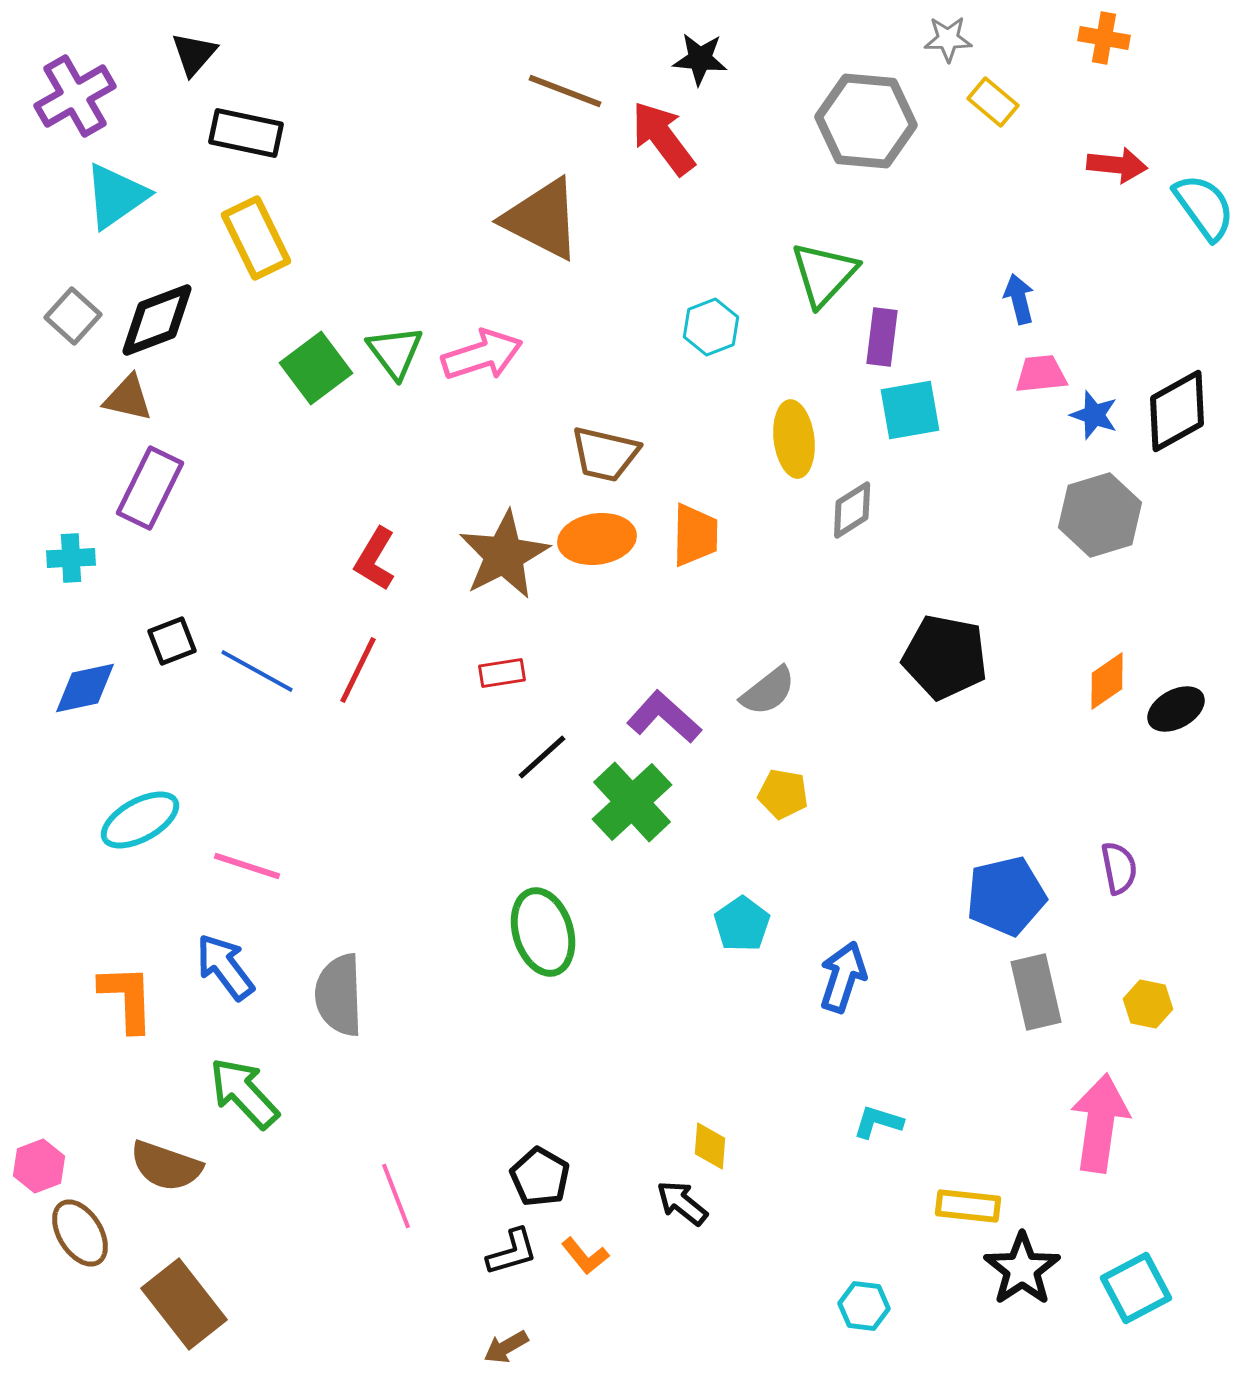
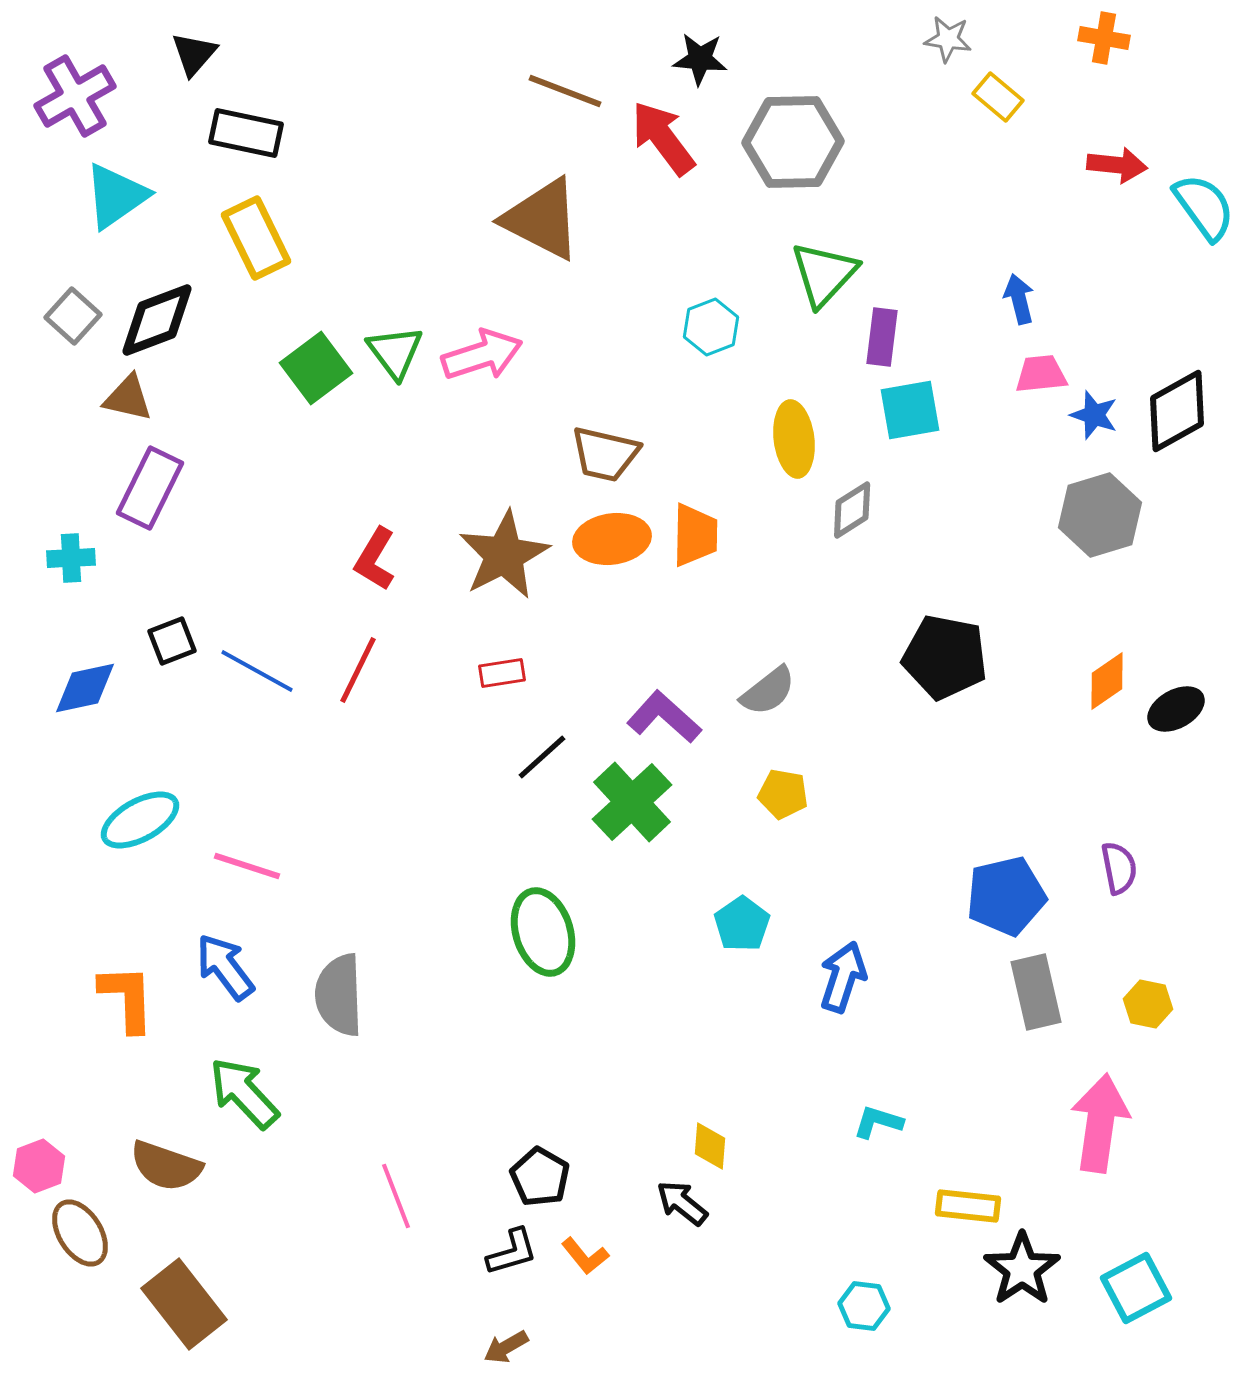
gray star at (948, 39): rotated 9 degrees clockwise
yellow rectangle at (993, 102): moved 5 px right, 5 px up
gray hexagon at (866, 121): moved 73 px left, 21 px down; rotated 6 degrees counterclockwise
orange ellipse at (597, 539): moved 15 px right
